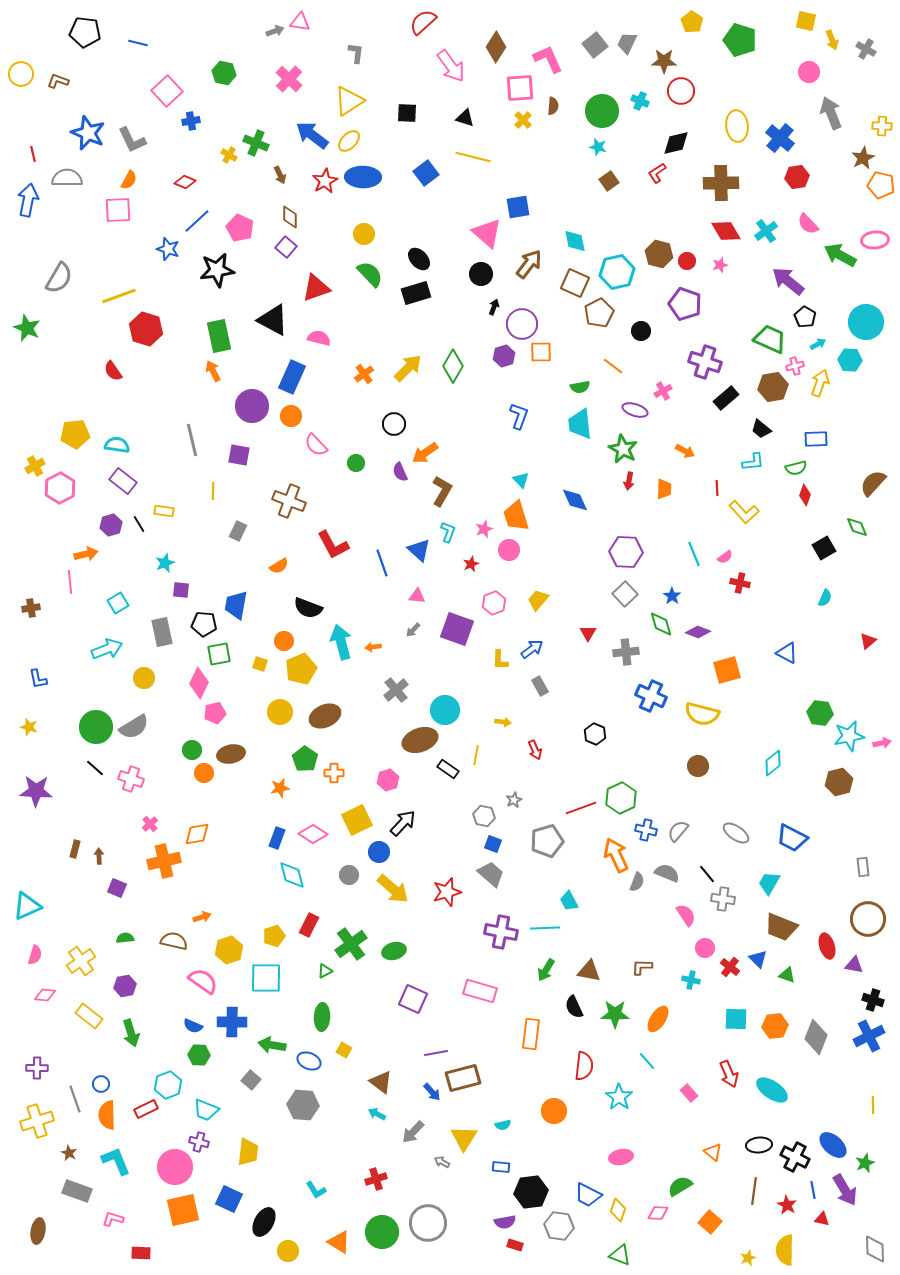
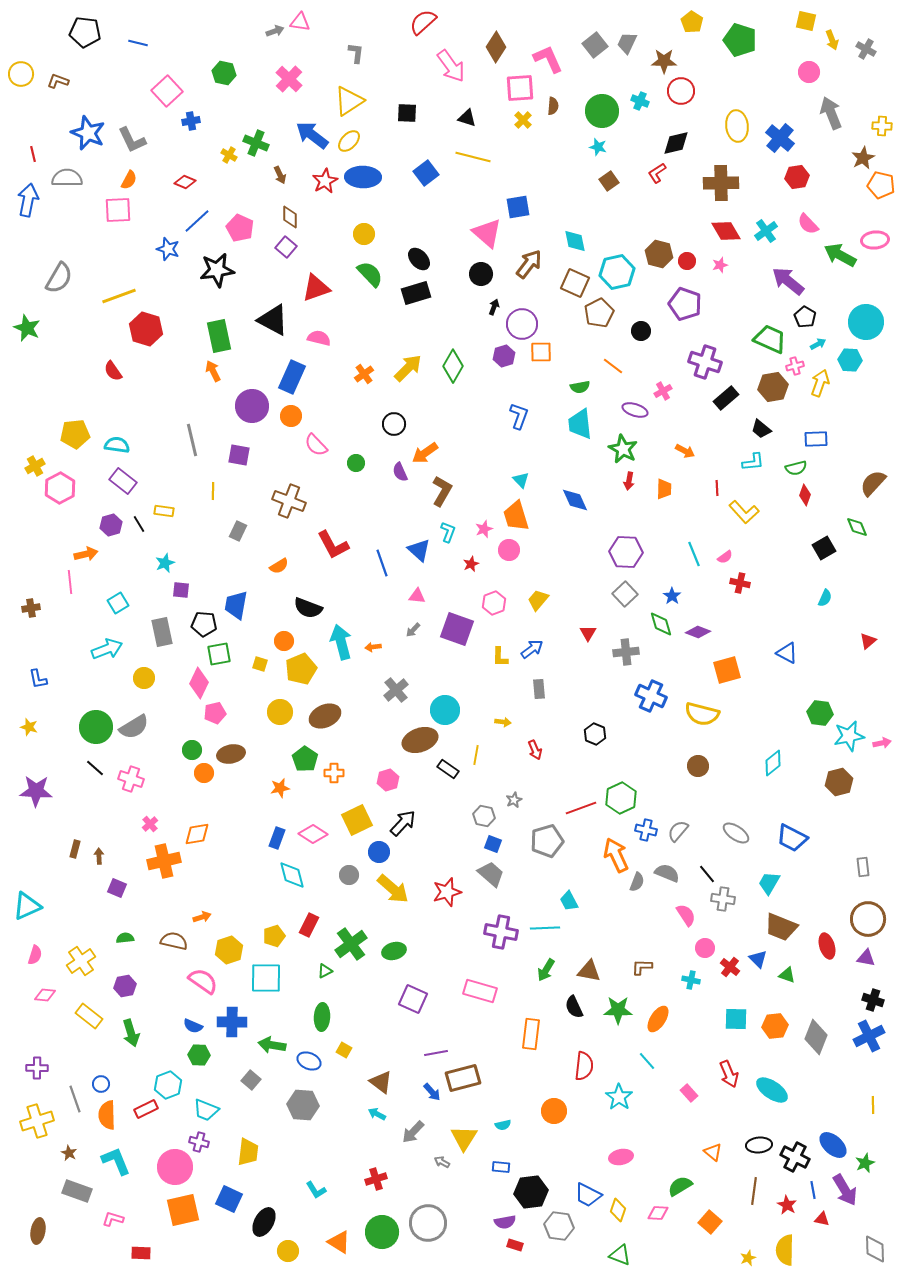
black triangle at (465, 118): moved 2 px right
yellow L-shape at (500, 660): moved 3 px up
gray rectangle at (540, 686): moved 1 px left, 3 px down; rotated 24 degrees clockwise
purple triangle at (854, 965): moved 12 px right, 7 px up
green star at (615, 1014): moved 3 px right, 4 px up
